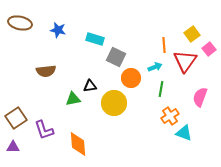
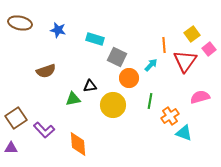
gray square: moved 1 px right
cyan arrow: moved 4 px left, 2 px up; rotated 24 degrees counterclockwise
brown semicircle: rotated 12 degrees counterclockwise
orange circle: moved 2 px left
green line: moved 11 px left, 12 px down
pink semicircle: rotated 54 degrees clockwise
yellow circle: moved 1 px left, 2 px down
purple L-shape: rotated 25 degrees counterclockwise
purple triangle: moved 2 px left, 1 px down
